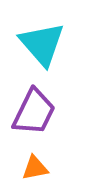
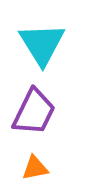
cyan triangle: rotated 9 degrees clockwise
